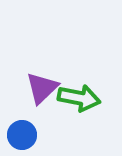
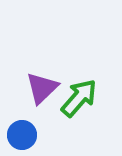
green arrow: rotated 60 degrees counterclockwise
